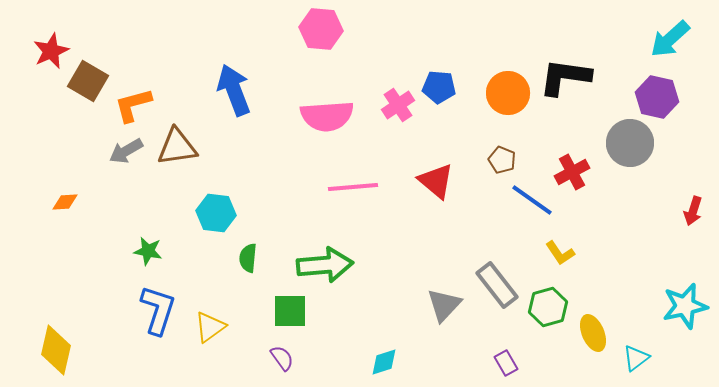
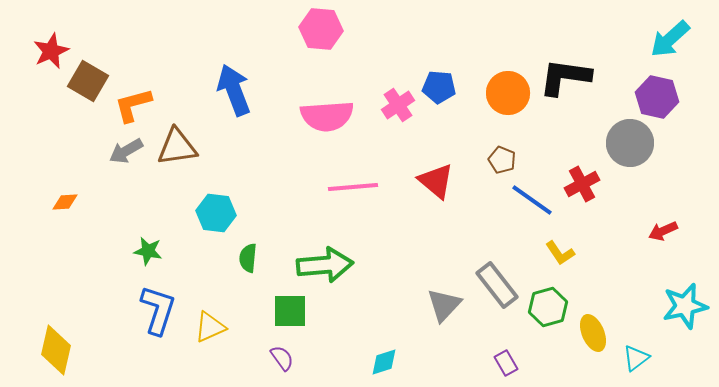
red cross: moved 10 px right, 12 px down
red arrow: moved 30 px left, 20 px down; rotated 48 degrees clockwise
yellow triangle: rotated 12 degrees clockwise
